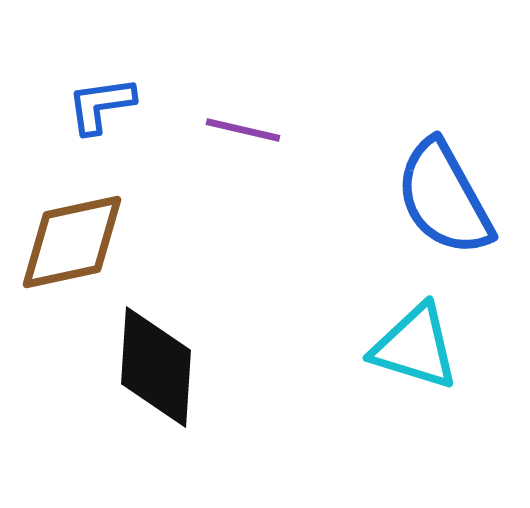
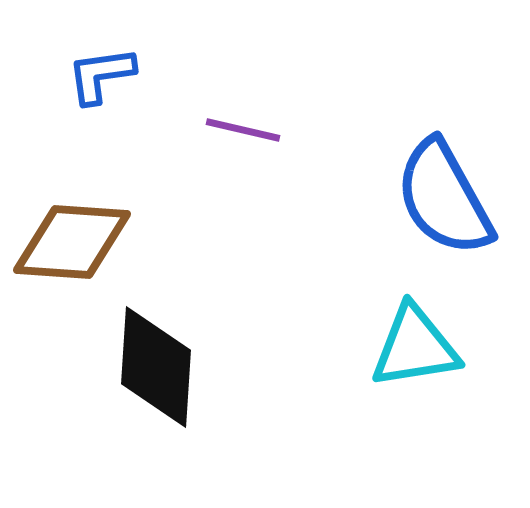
blue L-shape: moved 30 px up
brown diamond: rotated 16 degrees clockwise
cyan triangle: rotated 26 degrees counterclockwise
